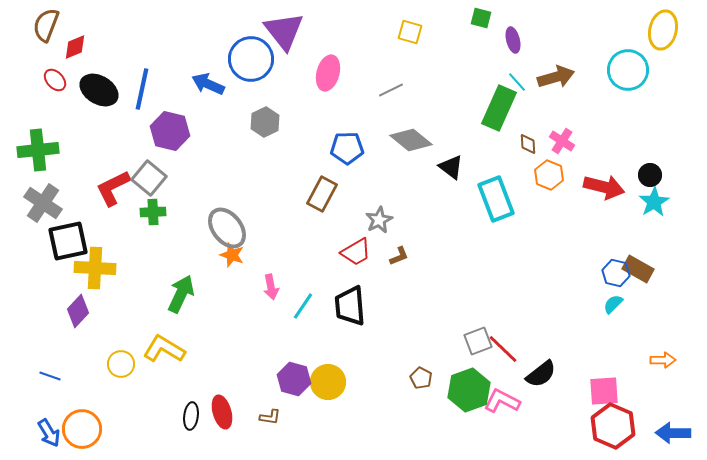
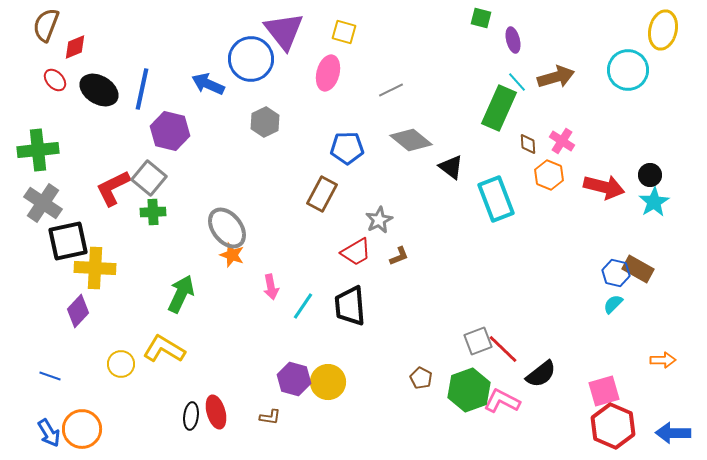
yellow square at (410, 32): moved 66 px left
pink square at (604, 391): rotated 12 degrees counterclockwise
red ellipse at (222, 412): moved 6 px left
